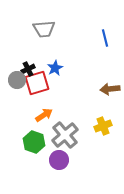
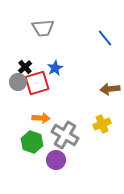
gray trapezoid: moved 1 px left, 1 px up
blue line: rotated 24 degrees counterclockwise
black cross: moved 3 px left, 2 px up; rotated 16 degrees counterclockwise
gray circle: moved 1 px right, 2 px down
orange arrow: moved 3 px left, 3 px down; rotated 36 degrees clockwise
yellow cross: moved 1 px left, 2 px up
gray cross: rotated 20 degrees counterclockwise
green hexagon: moved 2 px left
purple circle: moved 3 px left
